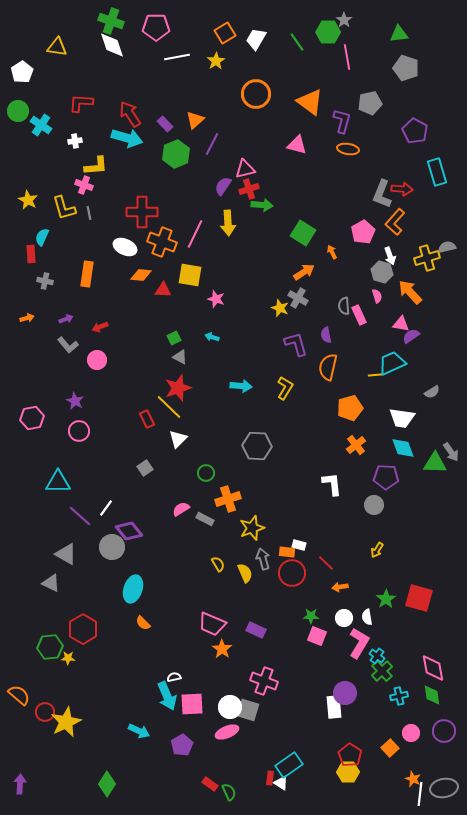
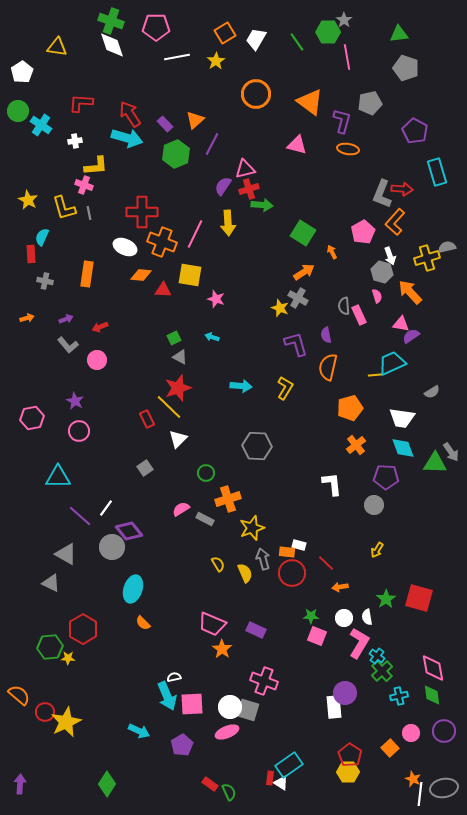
cyan triangle at (58, 482): moved 5 px up
